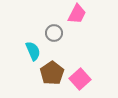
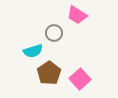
pink trapezoid: moved 1 px down; rotated 95 degrees clockwise
cyan semicircle: rotated 96 degrees clockwise
brown pentagon: moved 3 px left
